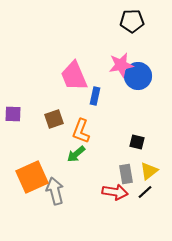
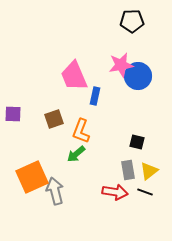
gray rectangle: moved 2 px right, 4 px up
black line: rotated 63 degrees clockwise
